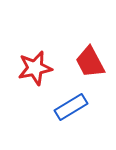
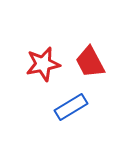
red star: moved 8 px right, 4 px up
